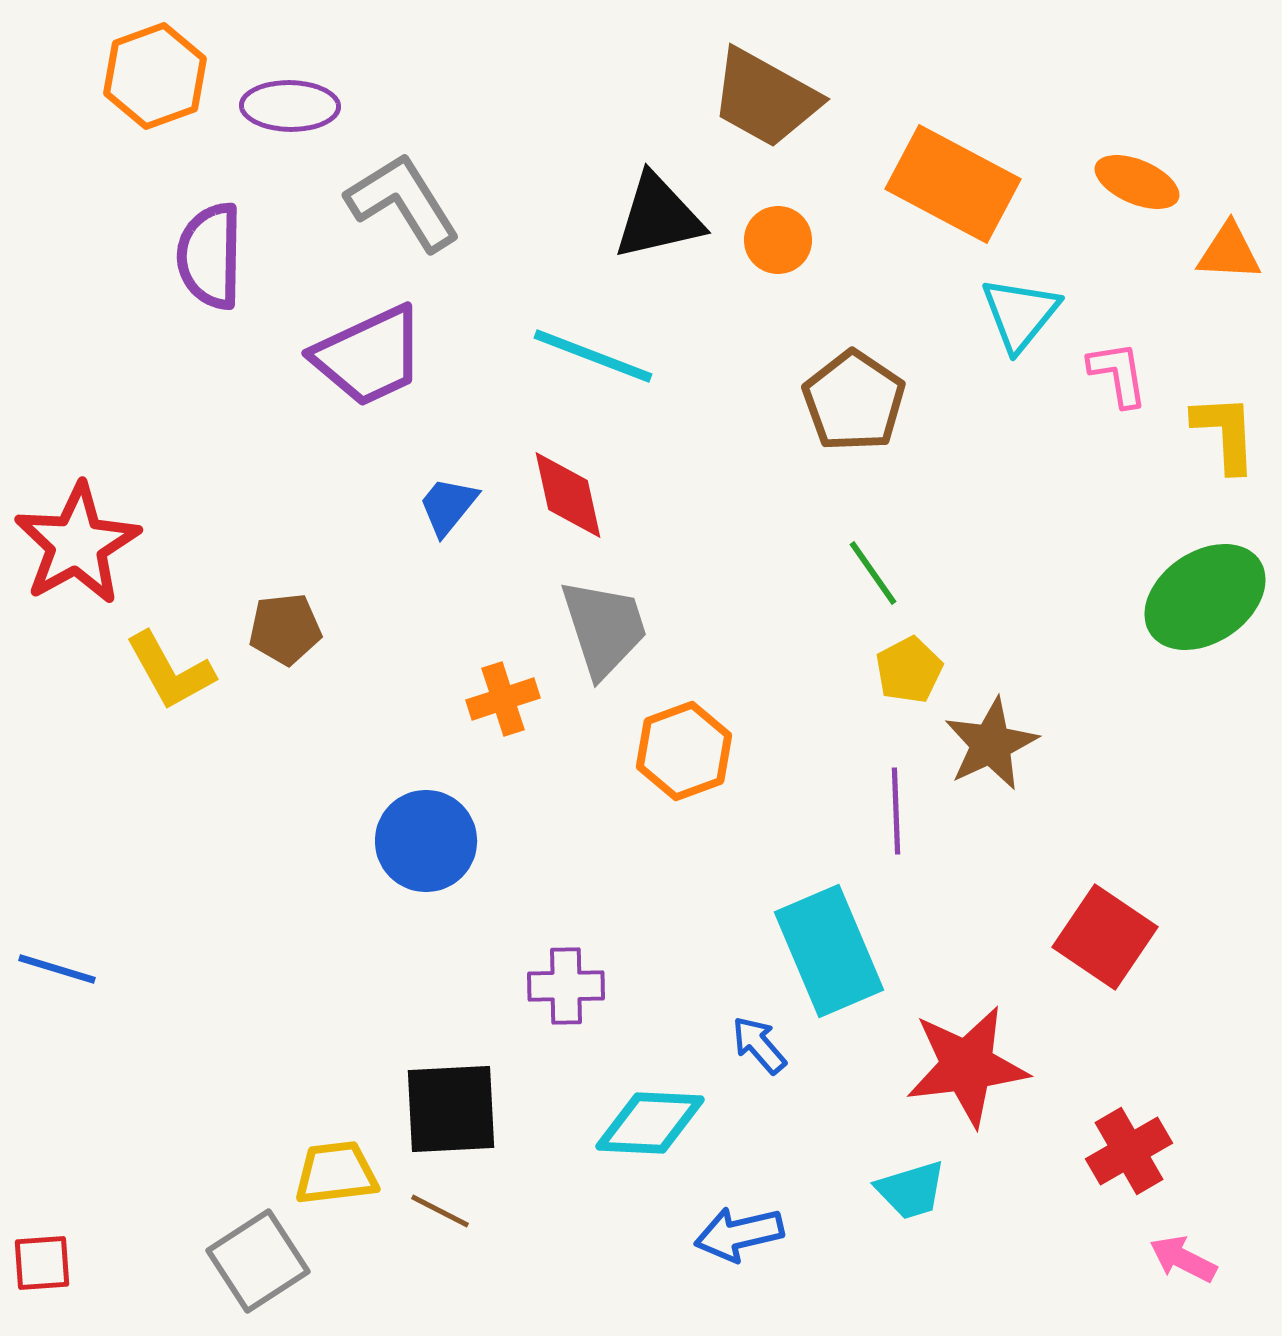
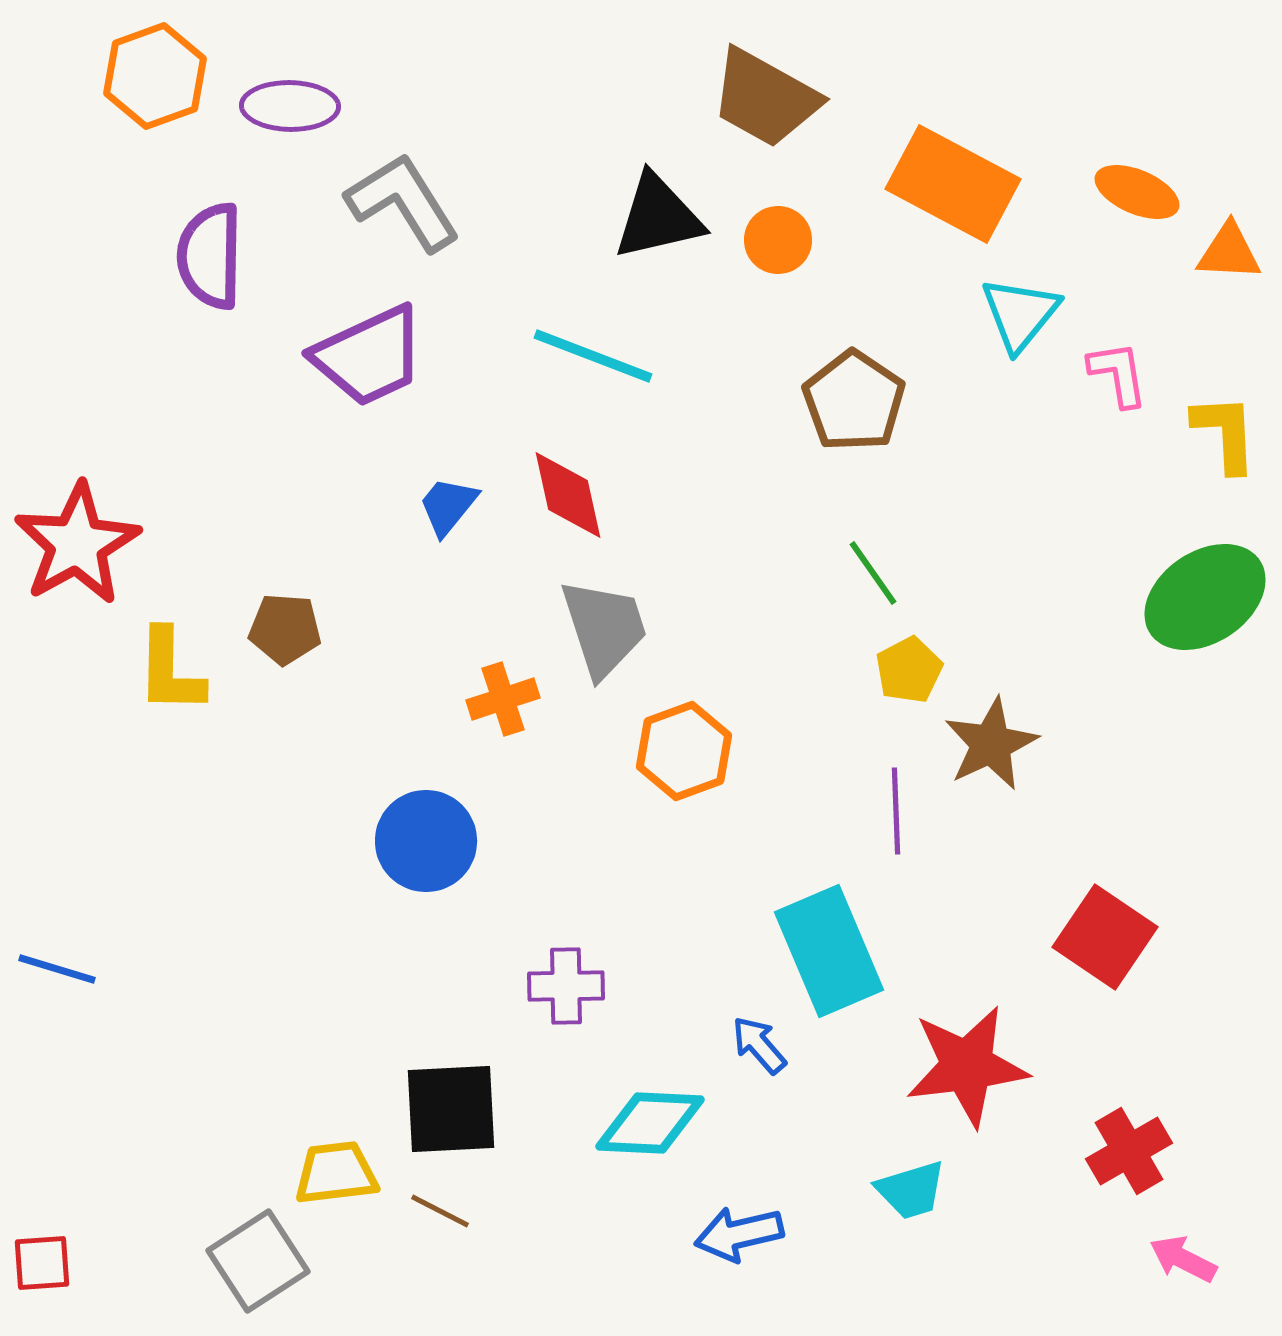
orange ellipse at (1137, 182): moved 10 px down
brown pentagon at (285, 629): rotated 10 degrees clockwise
yellow L-shape at (170, 671): rotated 30 degrees clockwise
